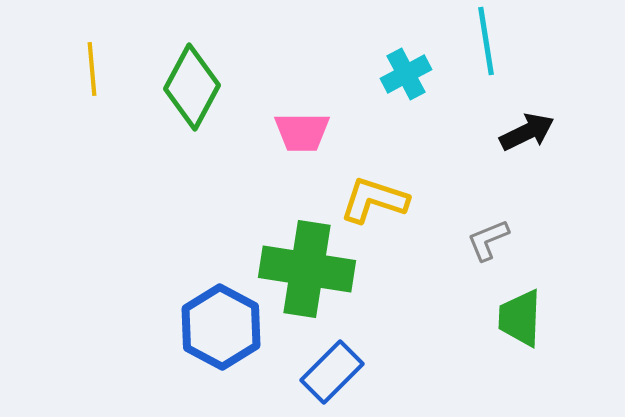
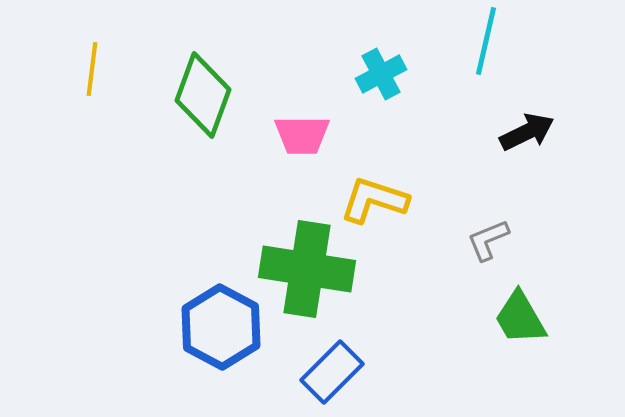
cyan line: rotated 22 degrees clockwise
yellow line: rotated 12 degrees clockwise
cyan cross: moved 25 px left
green diamond: moved 11 px right, 8 px down; rotated 8 degrees counterclockwise
pink trapezoid: moved 3 px down
green trapezoid: rotated 32 degrees counterclockwise
